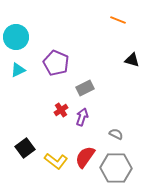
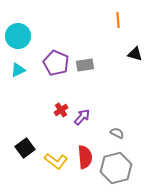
orange line: rotated 63 degrees clockwise
cyan circle: moved 2 px right, 1 px up
black triangle: moved 3 px right, 6 px up
gray rectangle: moved 23 px up; rotated 18 degrees clockwise
purple arrow: rotated 24 degrees clockwise
gray semicircle: moved 1 px right, 1 px up
red semicircle: rotated 140 degrees clockwise
gray hexagon: rotated 16 degrees counterclockwise
